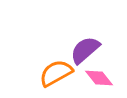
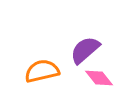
orange semicircle: moved 14 px left, 2 px up; rotated 16 degrees clockwise
